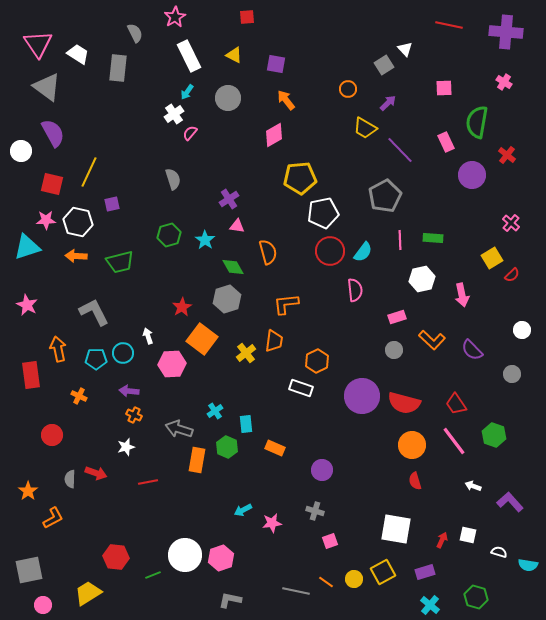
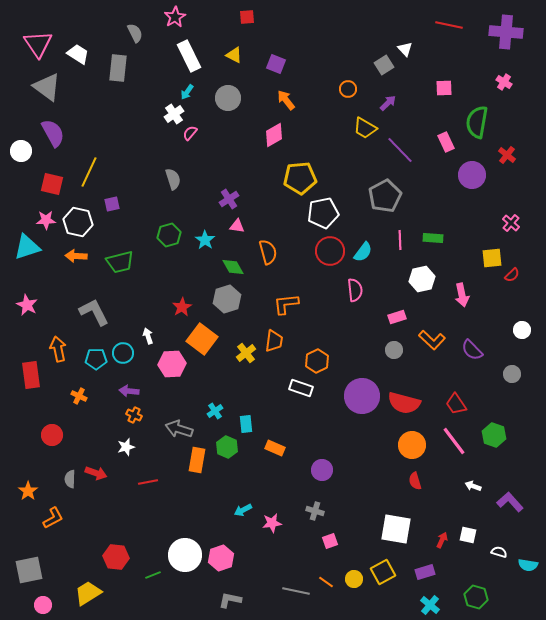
purple square at (276, 64): rotated 12 degrees clockwise
yellow square at (492, 258): rotated 25 degrees clockwise
